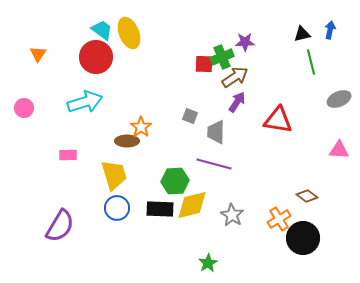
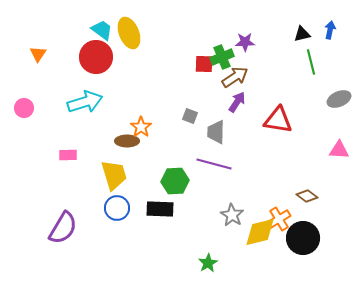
yellow diamond: moved 68 px right, 27 px down
purple semicircle: moved 3 px right, 2 px down
